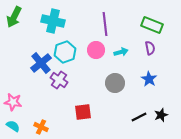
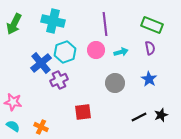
green arrow: moved 7 px down
purple cross: rotated 30 degrees clockwise
